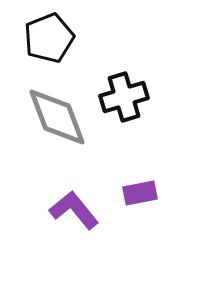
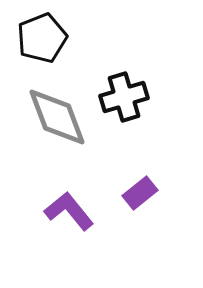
black pentagon: moved 7 px left
purple rectangle: rotated 28 degrees counterclockwise
purple L-shape: moved 5 px left, 1 px down
